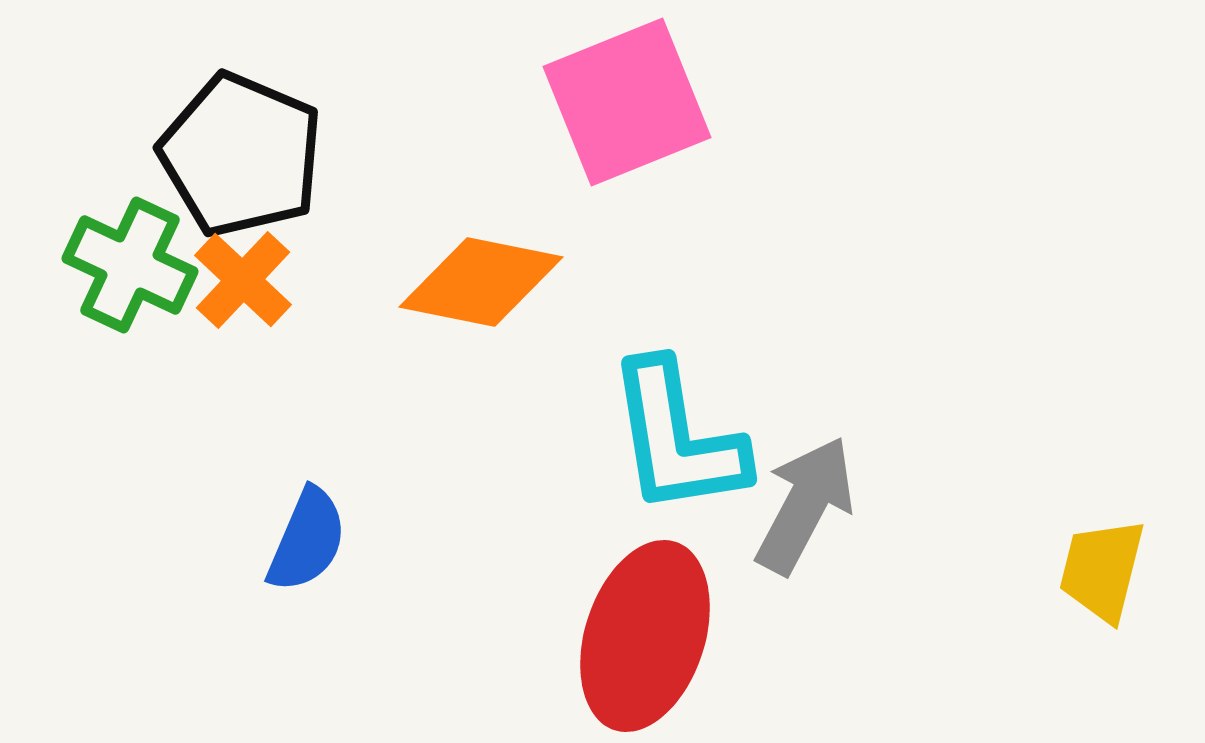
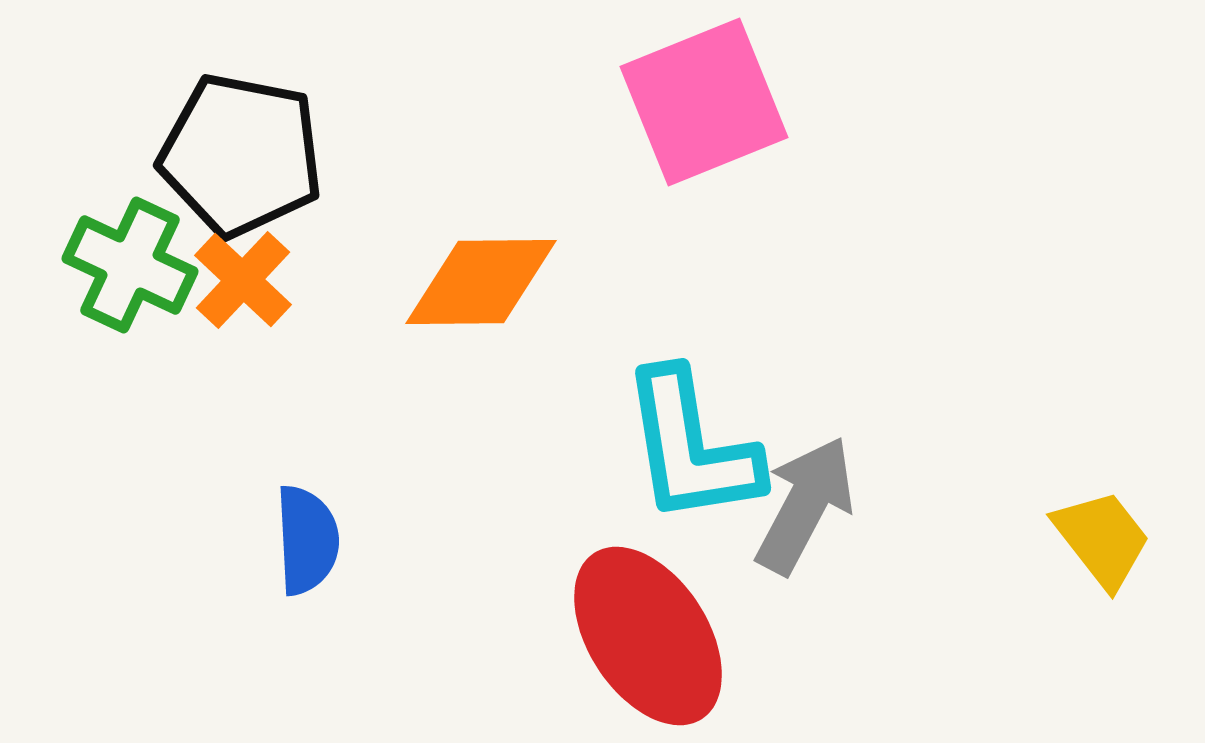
pink square: moved 77 px right
black pentagon: rotated 12 degrees counterclockwise
orange diamond: rotated 12 degrees counterclockwise
cyan L-shape: moved 14 px right, 9 px down
blue semicircle: rotated 26 degrees counterclockwise
yellow trapezoid: moved 31 px up; rotated 128 degrees clockwise
red ellipse: moved 3 px right; rotated 51 degrees counterclockwise
